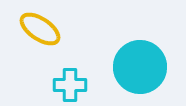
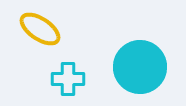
cyan cross: moved 2 px left, 6 px up
